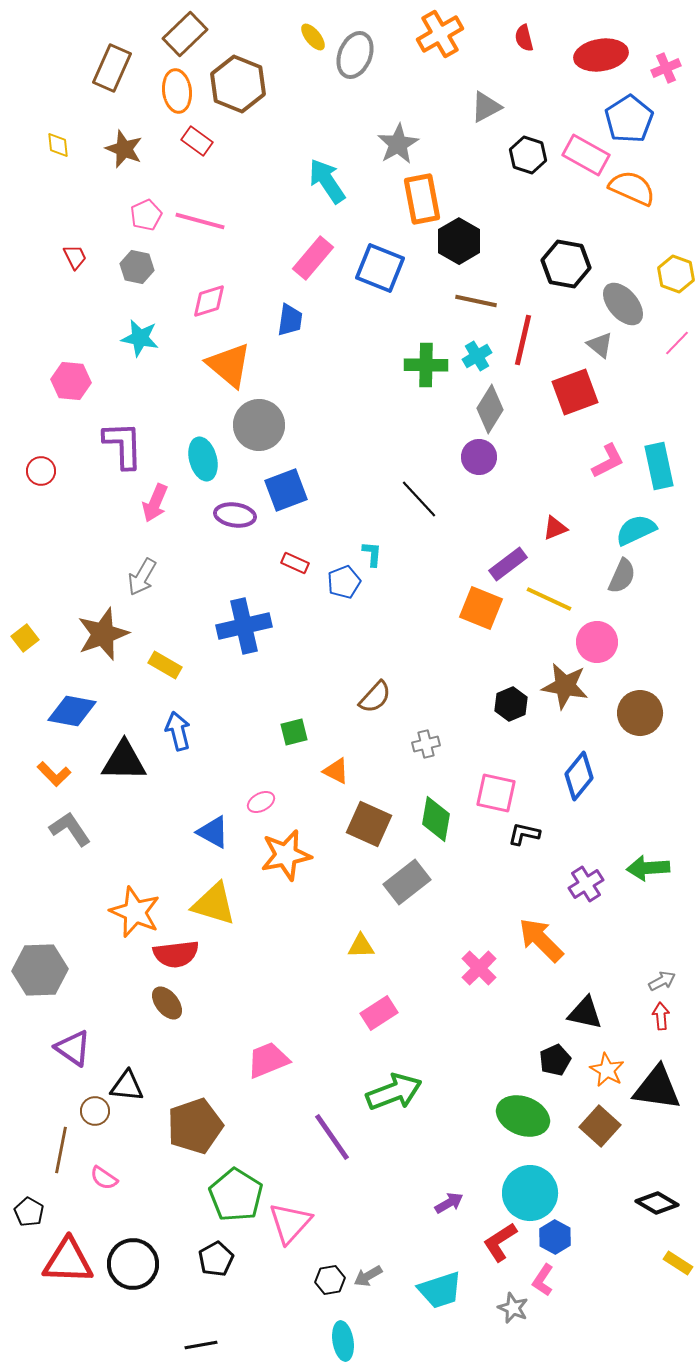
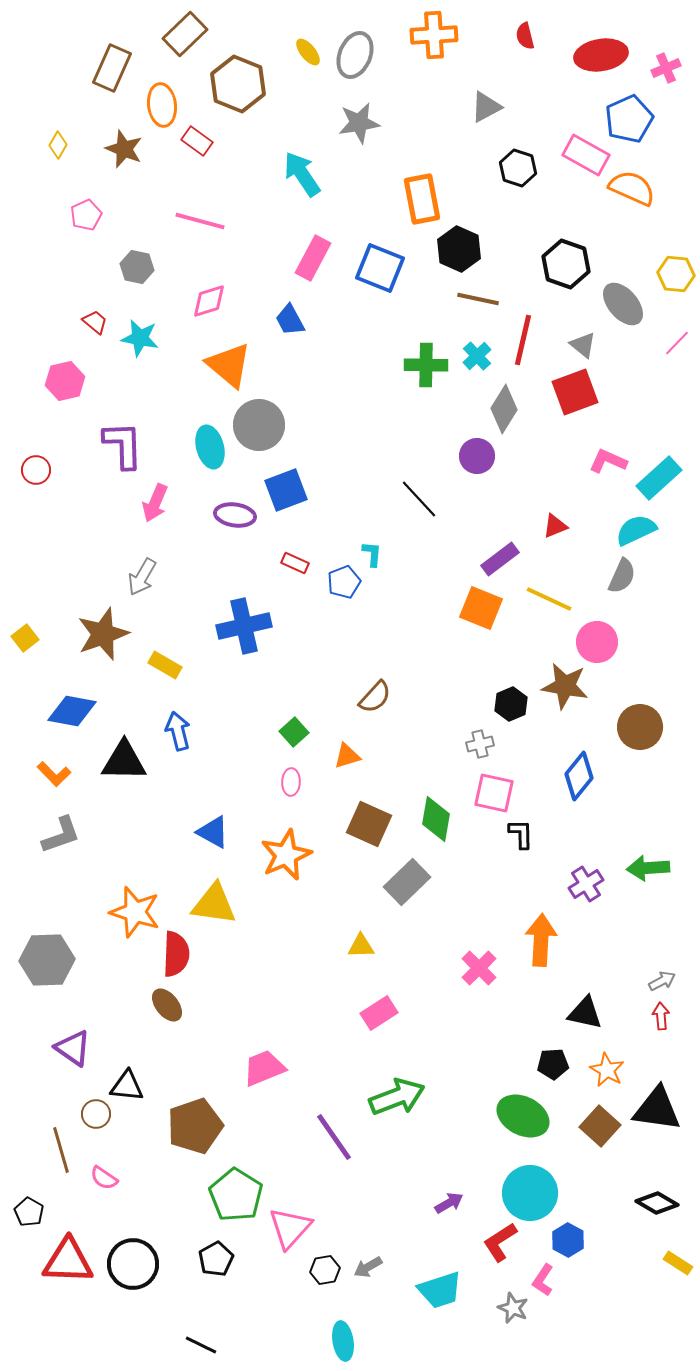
orange cross at (440, 34): moved 6 px left, 1 px down; rotated 27 degrees clockwise
yellow ellipse at (313, 37): moved 5 px left, 15 px down
red semicircle at (524, 38): moved 1 px right, 2 px up
orange ellipse at (177, 91): moved 15 px left, 14 px down
blue pentagon at (629, 119): rotated 9 degrees clockwise
gray star at (398, 144): moved 39 px left, 21 px up; rotated 21 degrees clockwise
yellow diamond at (58, 145): rotated 36 degrees clockwise
black hexagon at (528, 155): moved 10 px left, 13 px down
cyan arrow at (327, 181): moved 25 px left, 7 px up
pink pentagon at (146, 215): moved 60 px left
black hexagon at (459, 241): moved 8 px down; rotated 6 degrees counterclockwise
red trapezoid at (75, 257): moved 20 px right, 65 px down; rotated 24 degrees counterclockwise
pink rectangle at (313, 258): rotated 12 degrees counterclockwise
black hexagon at (566, 264): rotated 9 degrees clockwise
yellow hexagon at (676, 274): rotated 15 degrees counterclockwise
brown line at (476, 301): moved 2 px right, 2 px up
blue trapezoid at (290, 320): rotated 144 degrees clockwise
gray triangle at (600, 345): moved 17 px left
cyan cross at (477, 356): rotated 12 degrees counterclockwise
pink hexagon at (71, 381): moved 6 px left; rotated 18 degrees counterclockwise
gray diamond at (490, 409): moved 14 px right
purple circle at (479, 457): moved 2 px left, 1 px up
cyan ellipse at (203, 459): moved 7 px right, 12 px up
pink L-shape at (608, 461): rotated 129 degrees counterclockwise
cyan rectangle at (659, 466): moved 12 px down; rotated 60 degrees clockwise
red circle at (41, 471): moved 5 px left, 1 px up
red triangle at (555, 528): moved 2 px up
purple rectangle at (508, 564): moved 8 px left, 5 px up
brown circle at (640, 713): moved 14 px down
green square at (294, 732): rotated 28 degrees counterclockwise
gray cross at (426, 744): moved 54 px right
orange triangle at (336, 771): moved 11 px right, 15 px up; rotated 44 degrees counterclockwise
pink square at (496, 793): moved 2 px left
pink ellipse at (261, 802): moved 30 px right, 20 px up; rotated 60 degrees counterclockwise
gray L-shape at (70, 829): moved 9 px left, 6 px down; rotated 105 degrees clockwise
black L-shape at (524, 834): moved 3 px left; rotated 76 degrees clockwise
orange star at (286, 855): rotated 12 degrees counterclockwise
gray rectangle at (407, 882): rotated 6 degrees counterclockwise
yellow triangle at (214, 904): rotated 9 degrees counterclockwise
orange star at (135, 912): rotated 6 degrees counterclockwise
orange arrow at (541, 940): rotated 48 degrees clockwise
red semicircle at (176, 954): rotated 81 degrees counterclockwise
gray hexagon at (40, 970): moved 7 px right, 10 px up
brown ellipse at (167, 1003): moved 2 px down
pink trapezoid at (268, 1060): moved 4 px left, 8 px down
black pentagon at (555, 1060): moved 2 px left, 4 px down; rotated 20 degrees clockwise
black triangle at (657, 1088): moved 21 px down
green arrow at (394, 1092): moved 3 px right, 5 px down
brown circle at (95, 1111): moved 1 px right, 3 px down
green ellipse at (523, 1116): rotated 6 degrees clockwise
purple line at (332, 1137): moved 2 px right
brown line at (61, 1150): rotated 27 degrees counterclockwise
pink triangle at (290, 1223): moved 5 px down
blue hexagon at (555, 1237): moved 13 px right, 3 px down
gray arrow at (368, 1276): moved 9 px up
black hexagon at (330, 1280): moved 5 px left, 10 px up
black line at (201, 1345): rotated 36 degrees clockwise
